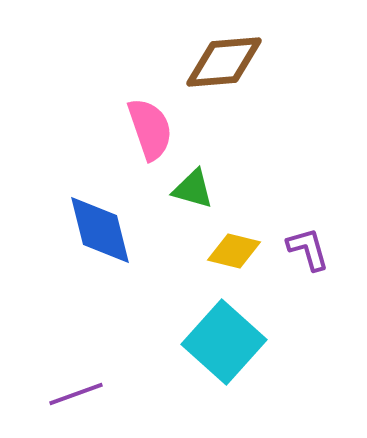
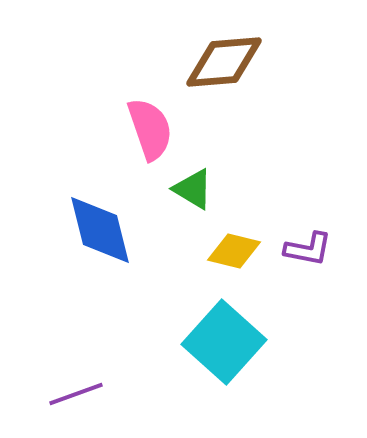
green triangle: rotated 15 degrees clockwise
purple L-shape: rotated 117 degrees clockwise
